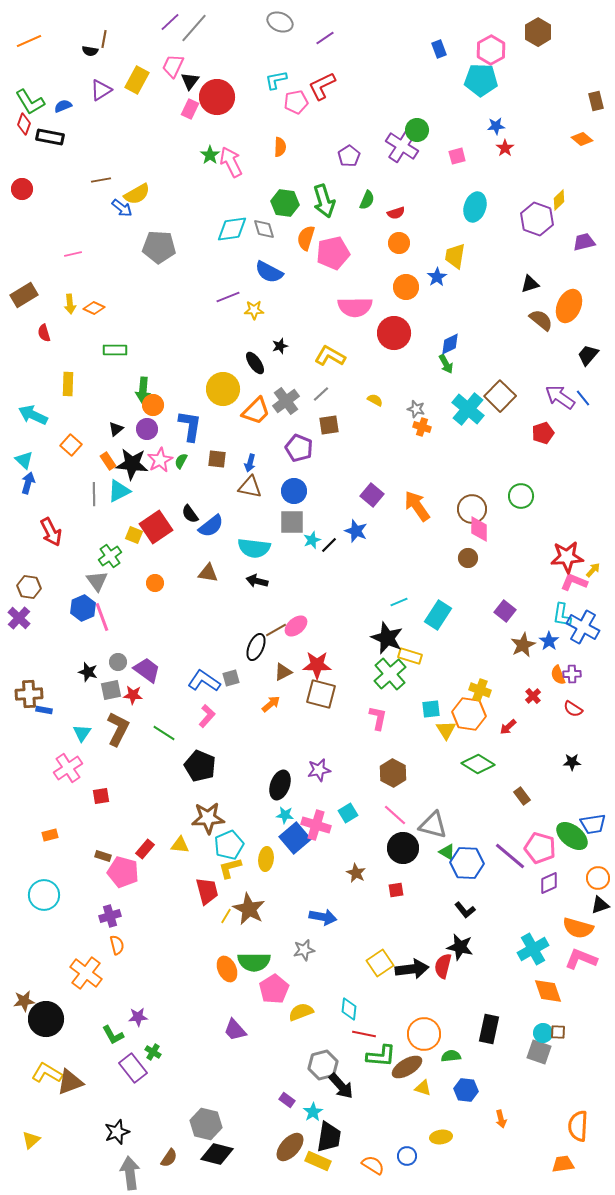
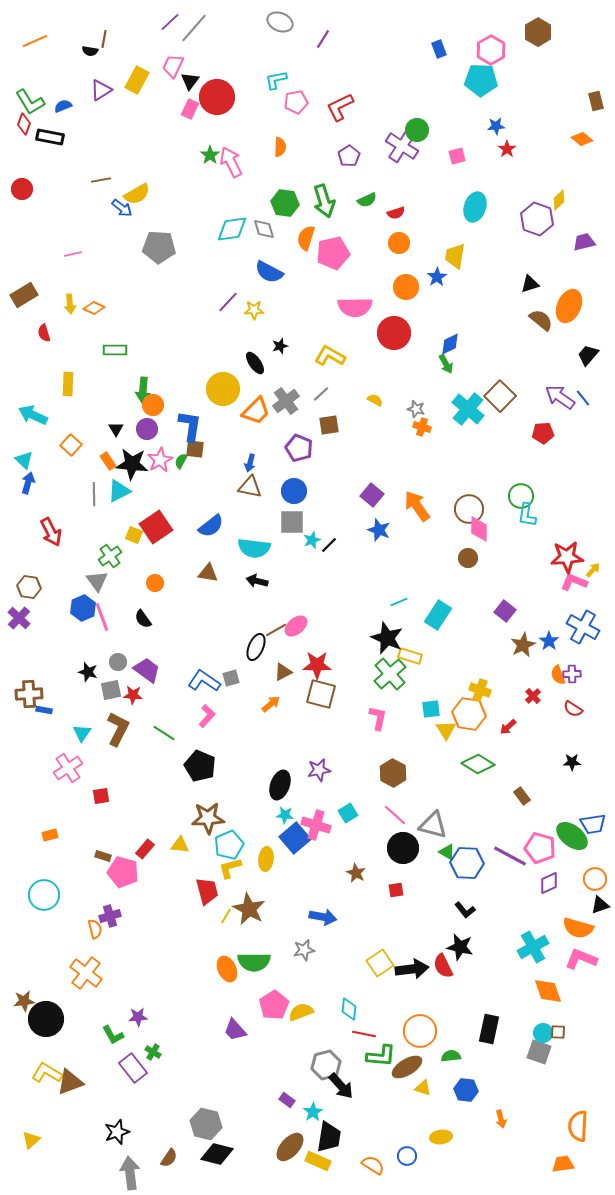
purple line at (325, 38): moved 2 px left, 1 px down; rotated 24 degrees counterclockwise
orange line at (29, 41): moved 6 px right
red L-shape at (322, 86): moved 18 px right, 21 px down
red star at (505, 148): moved 2 px right, 1 px down
green semicircle at (367, 200): rotated 42 degrees clockwise
purple line at (228, 297): moved 5 px down; rotated 25 degrees counterclockwise
black triangle at (116, 429): rotated 21 degrees counterclockwise
red pentagon at (543, 433): rotated 15 degrees clockwise
brown square at (217, 459): moved 22 px left, 10 px up
brown circle at (472, 509): moved 3 px left
black semicircle at (190, 514): moved 47 px left, 105 px down
blue star at (356, 531): moved 23 px right, 1 px up
cyan L-shape at (562, 615): moved 35 px left, 100 px up
purple line at (510, 856): rotated 12 degrees counterclockwise
orange circle at (598, 878): moved 3 px left, 1 px down
orange semicircle at (117, 945): moved 22 px left, 16 px up
cyan cross at (533, 949): moved 2 px up
red semicircle at (443, 966): rotated 40 degrees counterclockwise
pink pentagon at (274, 989): moved 16 px down
orange circle at (424, 1034): moved 4 px left, 3 px up
gray hexagon at (323, 1065): moved 3 px right
